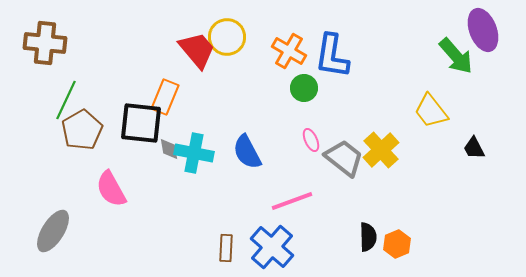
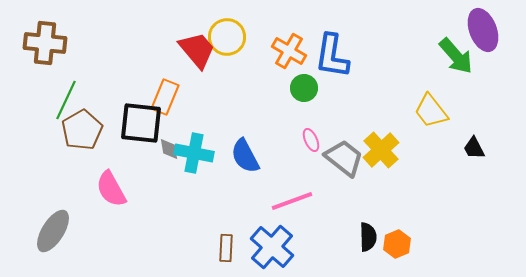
blue semicircle: moved 2 px left, 4 px down
